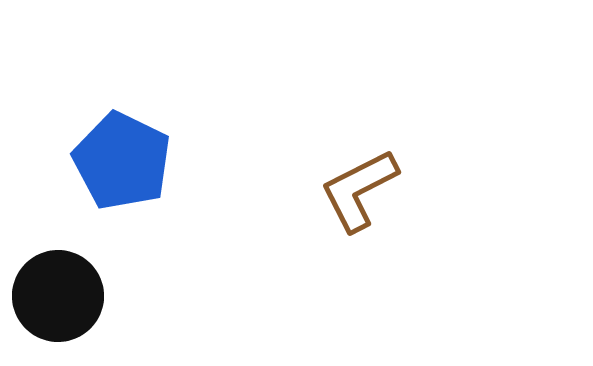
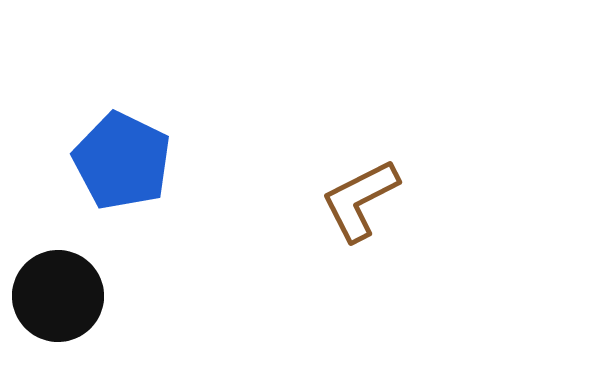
brown L-shape: moved 1 px right, 10 px down
